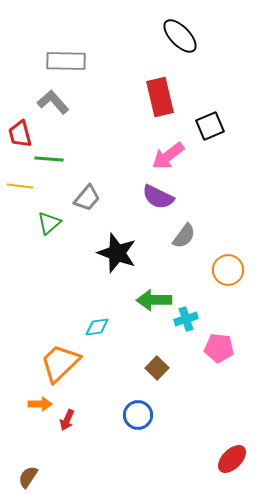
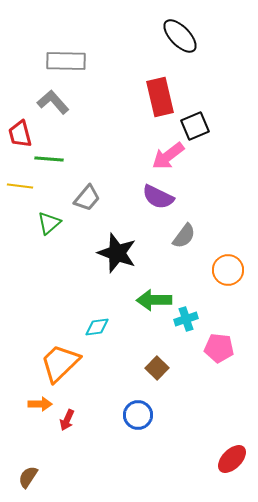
black square: moved 15 px left
